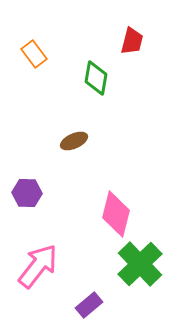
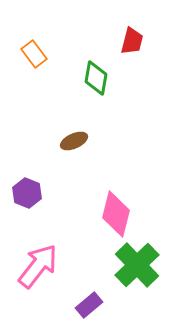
purple hexagon: rotated 20 degrees clockwise
green cross: moved 3 px left, 1 px down
